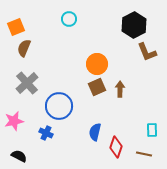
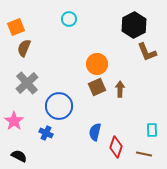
pink star: rotated 24 degrees counterclockwise
